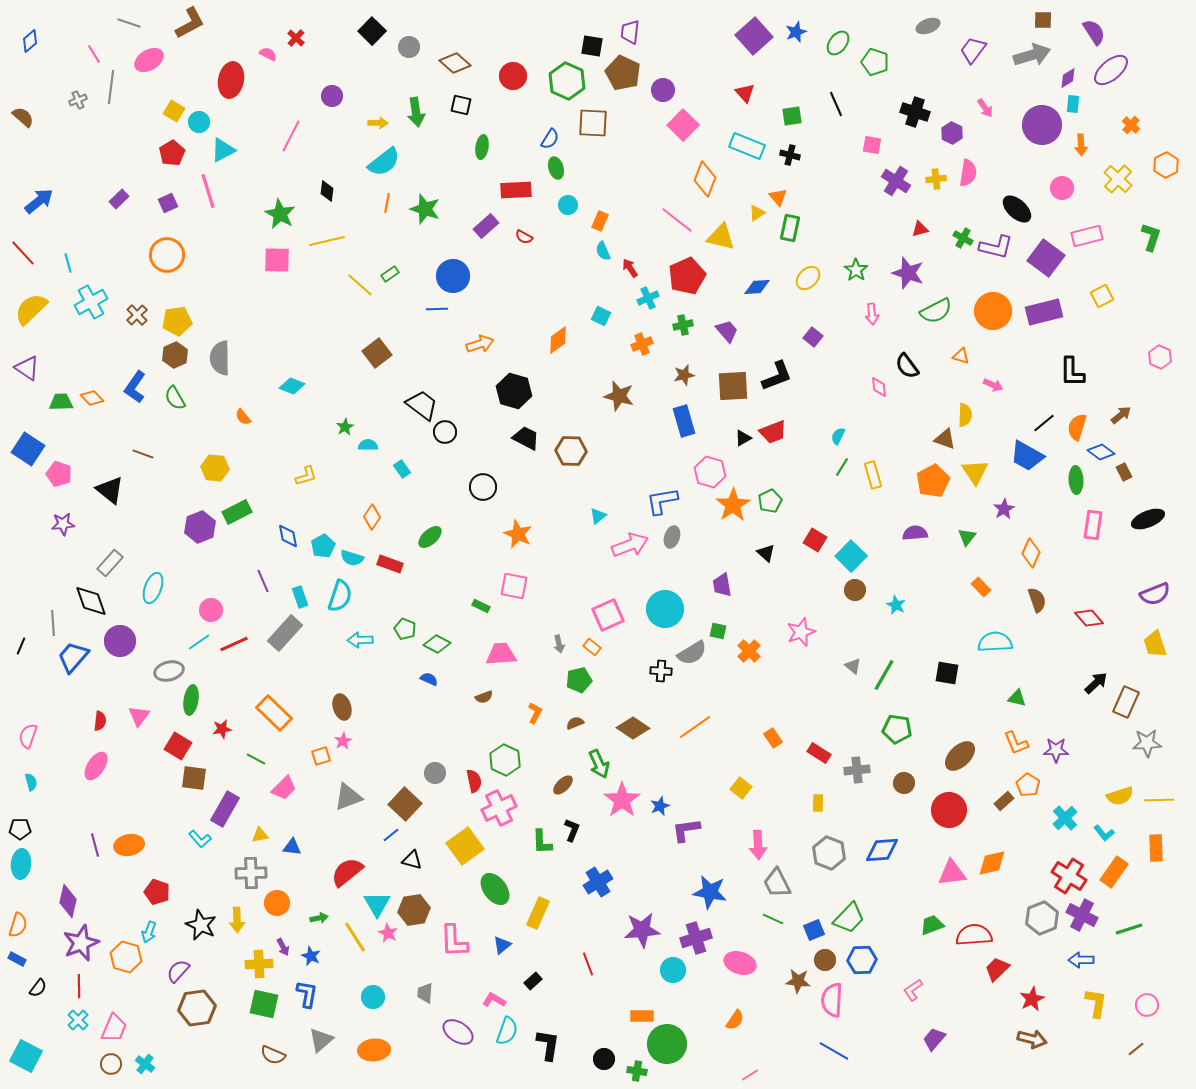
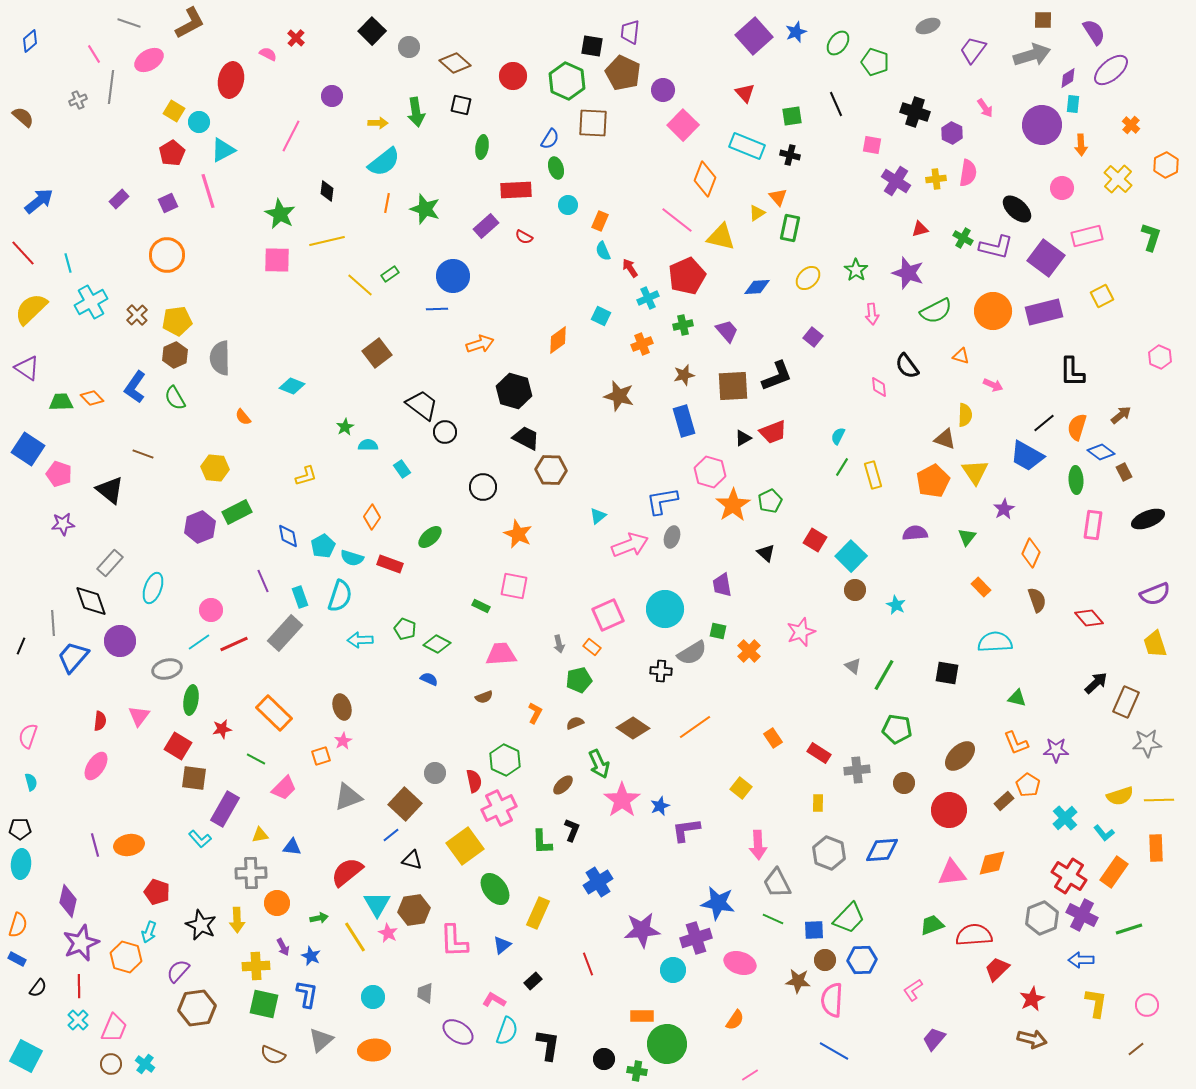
brown hexagon at (571, 451): moved 20 px left, 19 px down
gray ellipse at (169, 671): moved 2 px left, 2 px up
blue star at (710, 892): moved 8 px right, 11 px down
blue square at (814, 930): rotated 20 degrees clockwise
yellow cross at (259, 964): moved 3 px left, 2 px down
